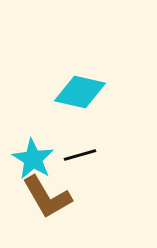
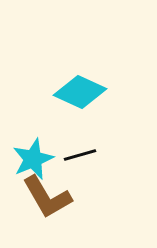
cyan diamond: rotated 12 degrees clockwise
cyan star: rotated 18 degrees clockwise
